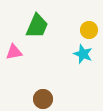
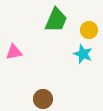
green trapezoid: moved 19 px right, 6 px up
